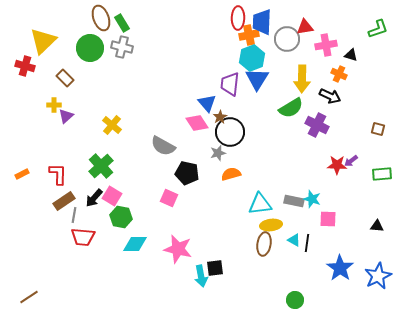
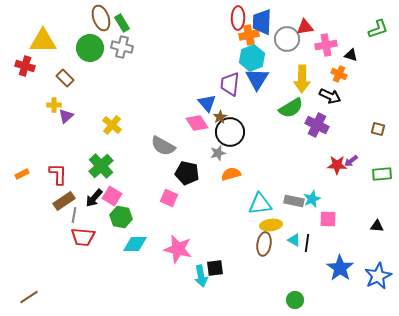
yellow triangle at (43, 41): rotated 44 degrees clockwise
cyan star at (312, 199): rotated 30 degrees clockwise
